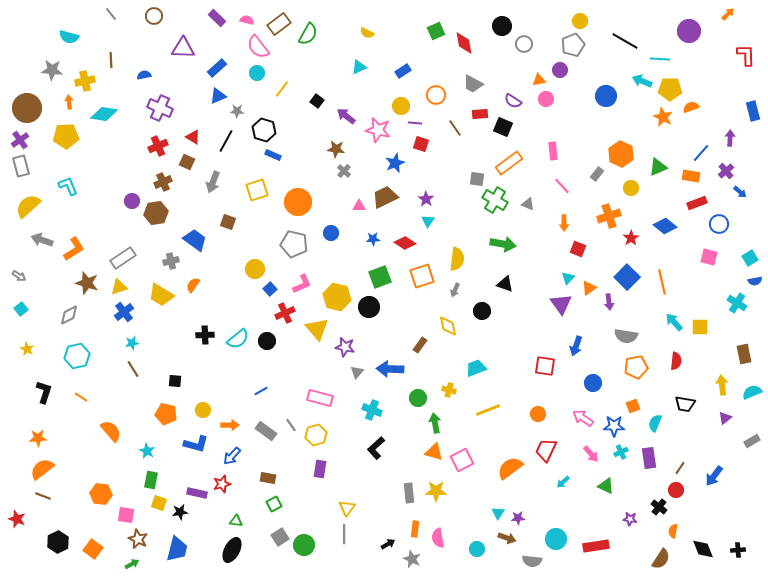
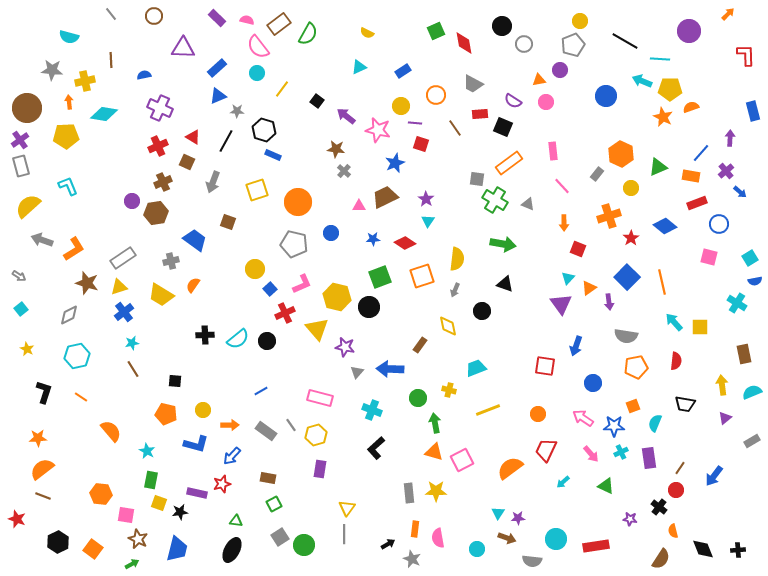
pink circle at (546, 99): moved 3 px down
orange semicircle at (673, 531): rotated 24 degrees counterclockwise
